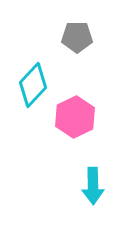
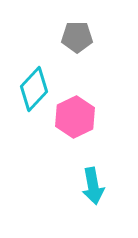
cyan diamond: moved 1 px right, 4 px down
cyan arrow: rotated 9 degrees counterclockwise
